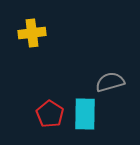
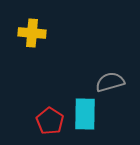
yellow cross: rotated 12 degrees clockwise
red pentagon: moved 7 px down
